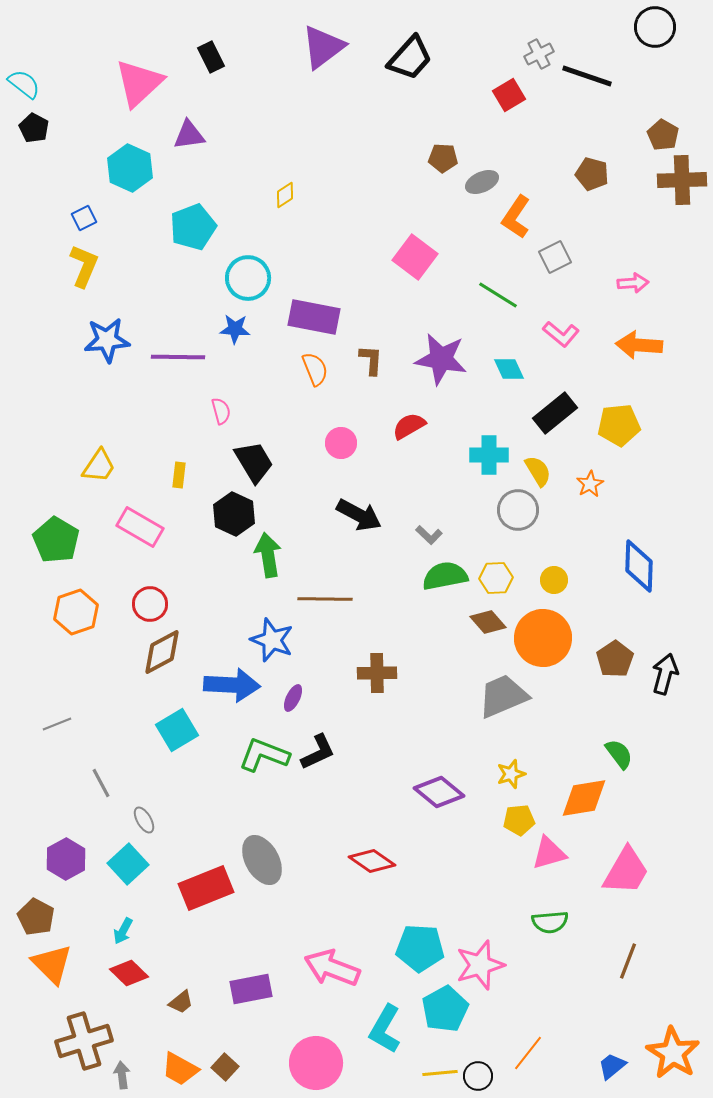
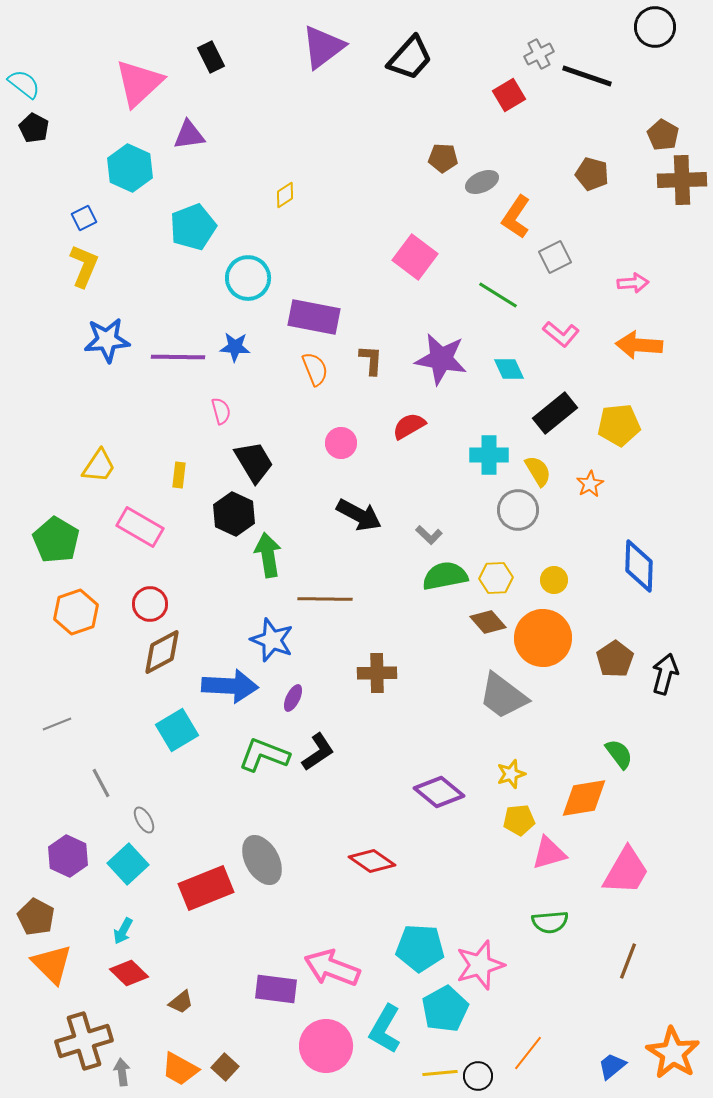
blue star at (235, 329): moved 18 px down
blue arrow at (232, 685): moved 2 px left, 1 px down
gray trapezoid at (503, 696): rotated 120 degrees counterclockwise
black L-shape at (318, 752): rotated 9 degrees counterclockwise
purple hexagon at (66, 859): moved 2 px right, 3 px up; rotated 6 degrees counterclockwise
purple rectangle at (251, 989): moved 25 px right; rotated 18 degrees clockwise
pink circle at (316, 1063): moved 10 px right, 17 px up
gray arrow at (122, 1075): moved 3 px up
